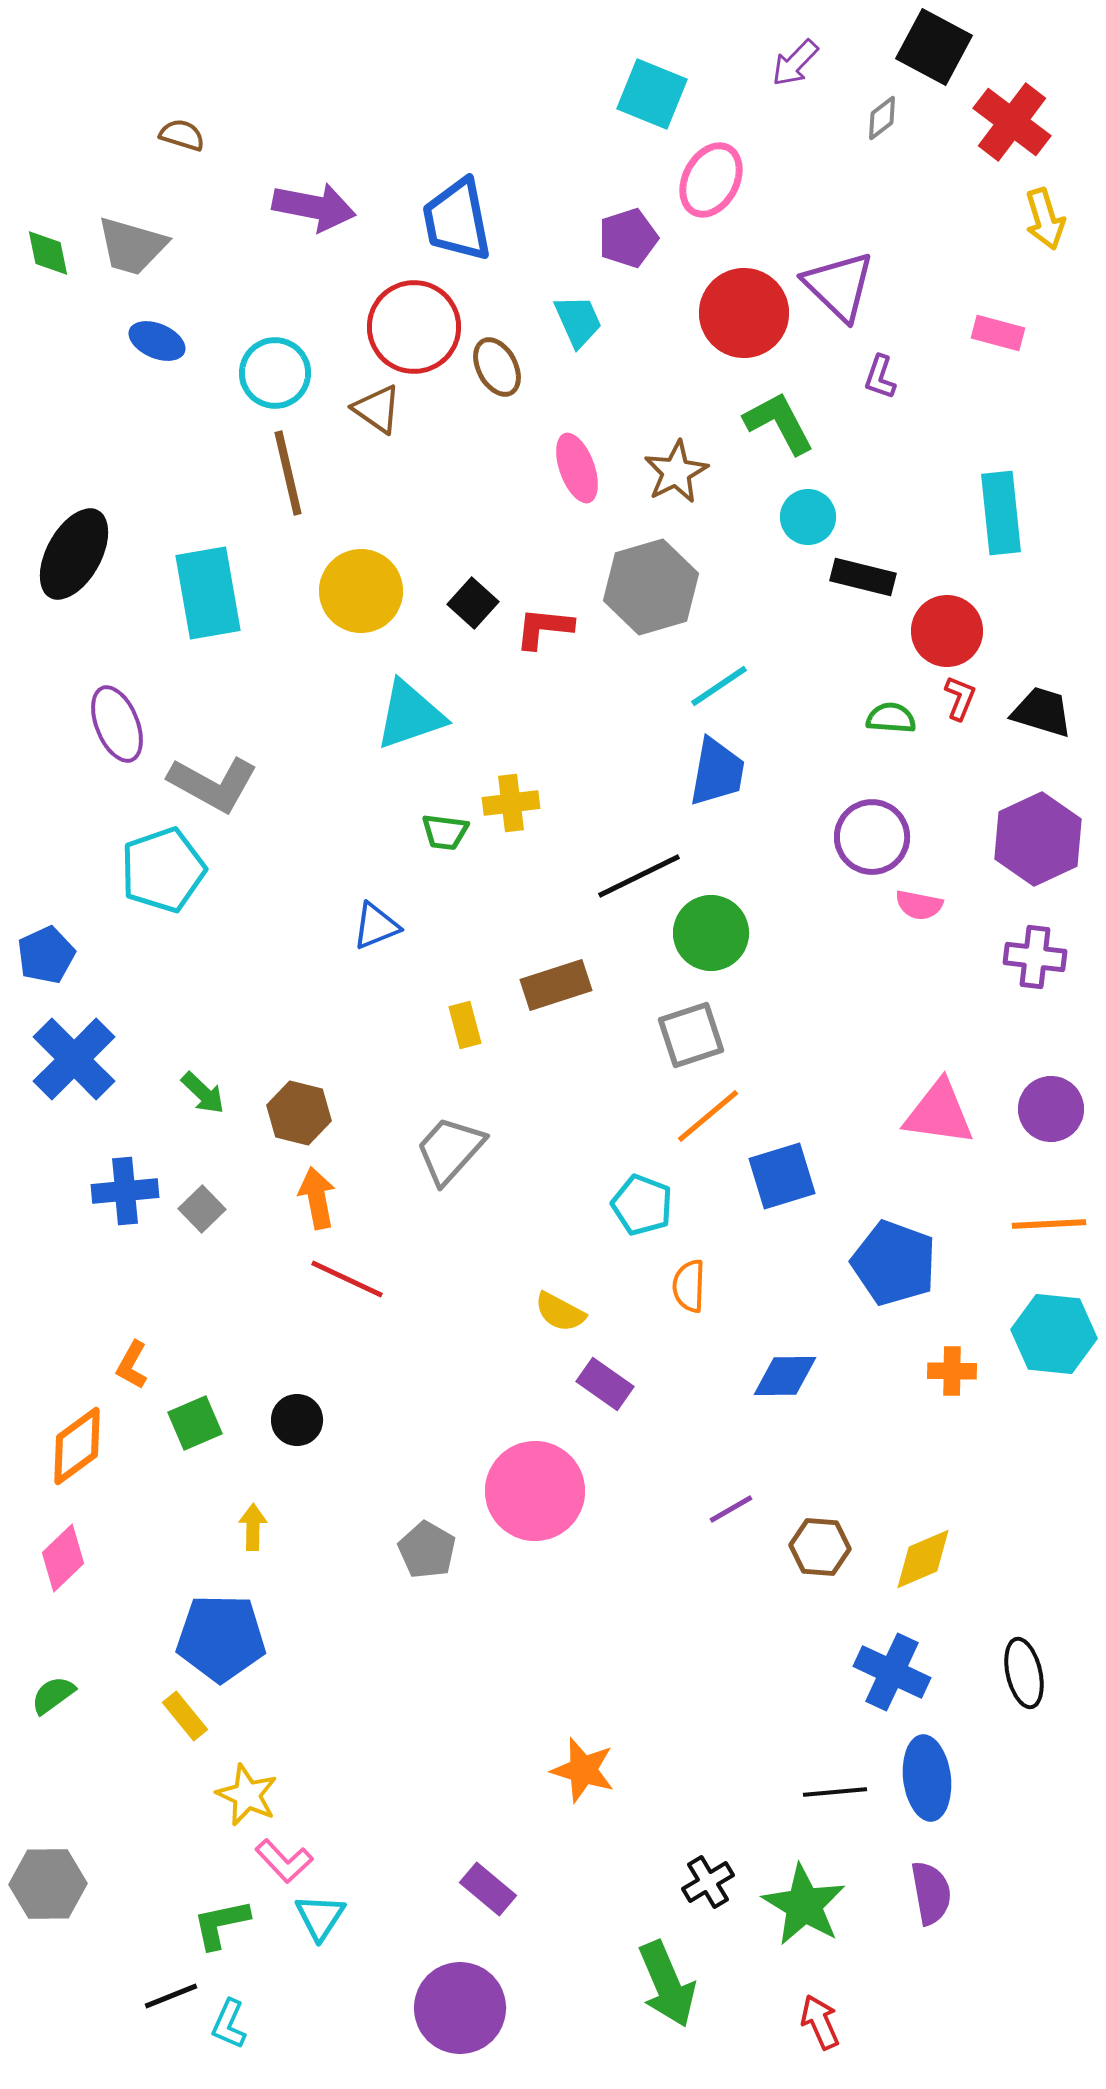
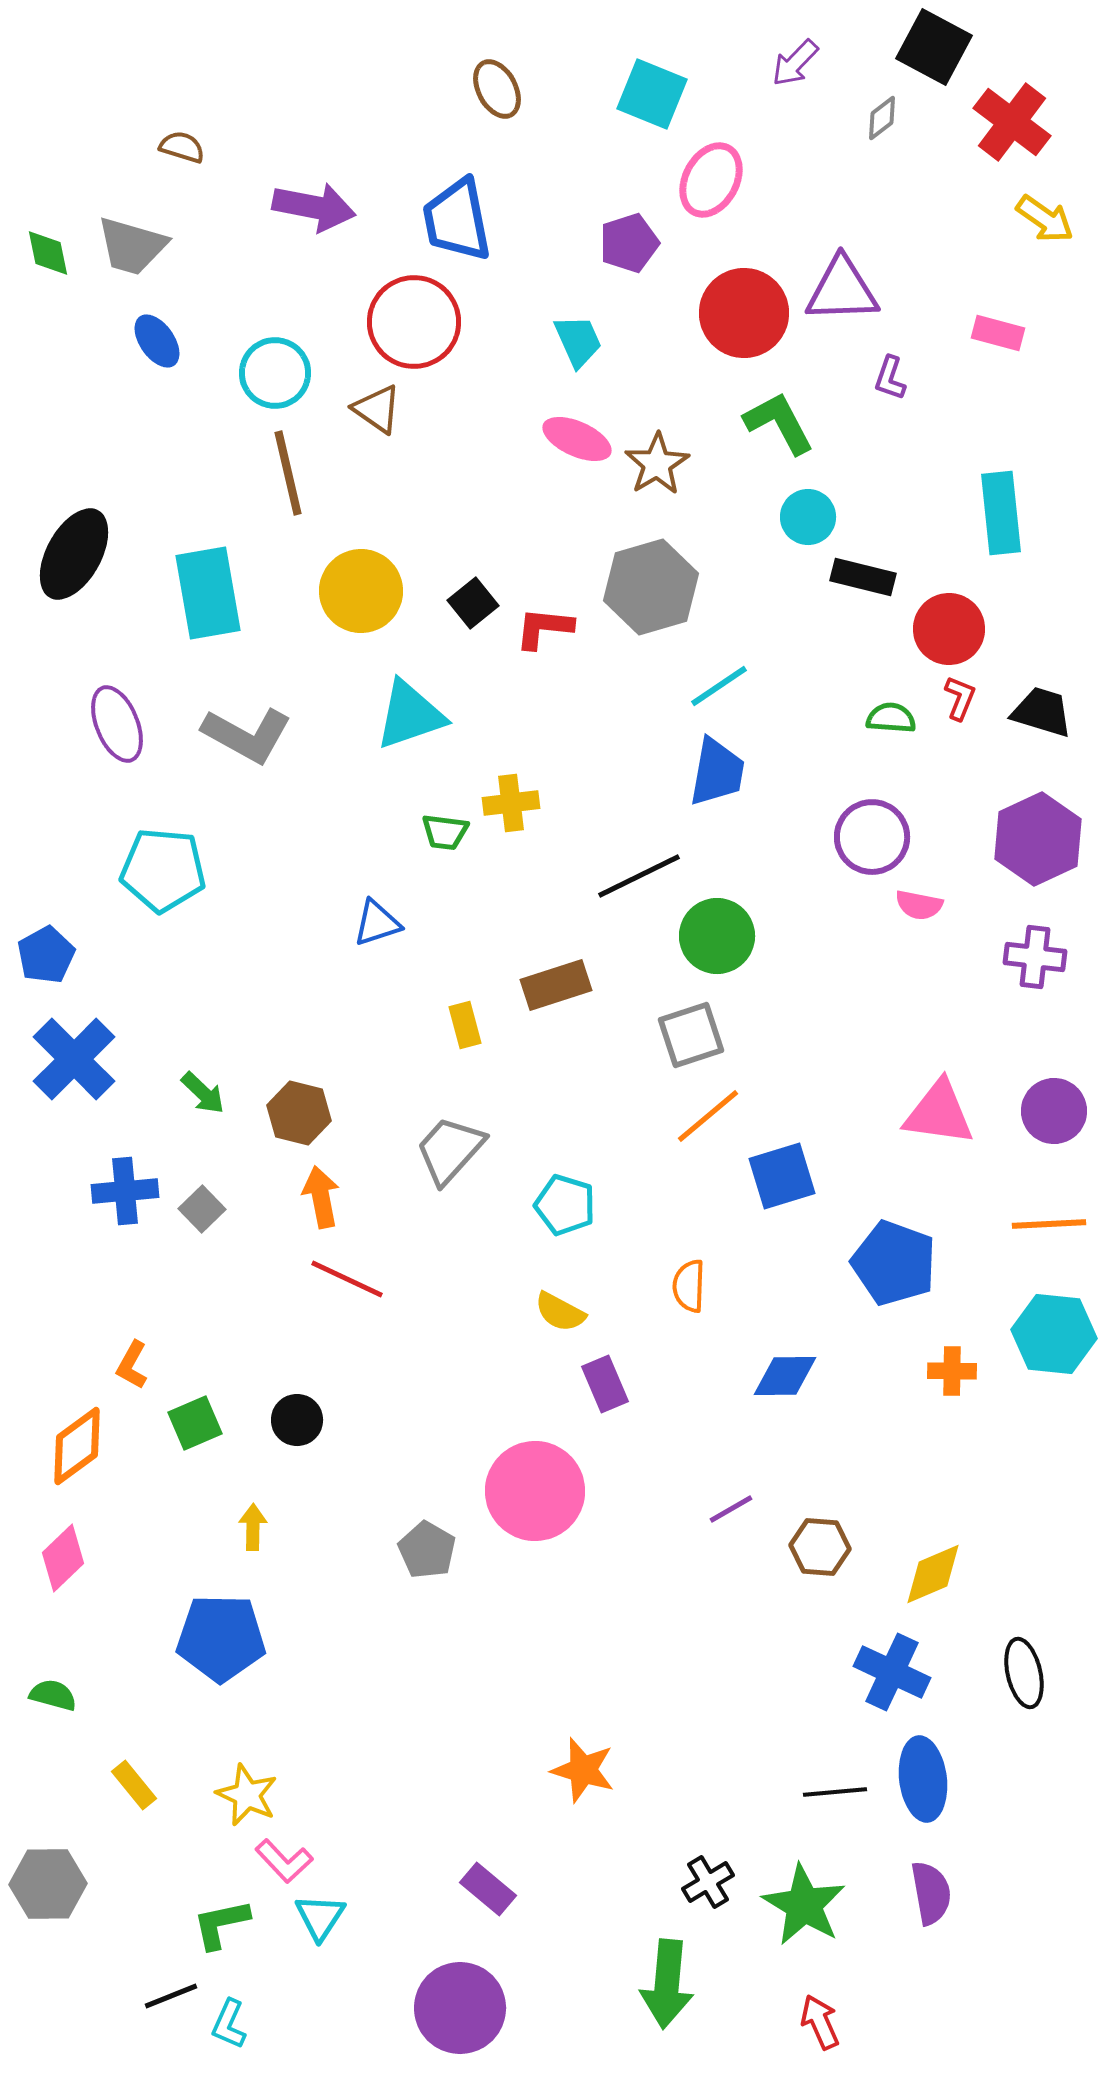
brown semicircle at (182, 135): moved 12 px down
yellow arrow at (1045, 219): rotated 38 degrees counterclockwise
purple pentagon at (628, 238): moved 1 px right, 5 px down
purple triangle at (839, 286): moved 3 px right, 4 px down; rotated 46 degrees counterclockwise
cyan trapezoid at (578, 321): moved 20 px down
red circle at (414, 327): moved 5 px up
blue ellipse at (157, 341): rotated 32 degrees clockwise
brown ellipse at (497, 367): moved 278 px up
purple L-shape at (880, 377): moved 10 px right, 1 px down
pink ellipse at (577, 468): moved 29 px up; rotated 46 degrees counterclockwise
brown star at (676, 472): moved 19 px left, 8 px up; rotated 4 degrees counterclockwise
black square at (473, 603): rotated 9 degrees clockwise
red circle at (947, 631): moved 2 px right, 2 px up
gray L-shape at (213, 784): moved 34 px right, 49 px up
cyan pentagon at (163, 870): rotated 24 degrees clockwise
blue triangle at (376, 926): moved 1 px right, 3 px up; rotated 4 degrees clockwise
green circle at (711, 933): moved 6 px right, 3 px down
blue pentagon at (46, 955): rotated 4 degrees counterclockwise
purple circle at (1051, 1109): moved 3 px right, 2 px down
orange arrow at (317, 1198): moved 4 px right, 1 px up
cyan pentagon at (642, 1205): moved 77 px left; rotated 4 degrees counterclockwise
purple rectangle at (605, 1384): rotated 32 degrees clockwise
yellow diamond at (923, 1559): moved 10 px right, 15 px down
green semicircle at (53, 1695): rotated 51 degrees clockwise
yellow rectangle at (185, 1716): moved 51 px left, 69 px down
blue ellipse at (927, 1778): moved 4 px left, 1 px down
green arrow at (667, 1984): rotated 28 degrees clockwise
